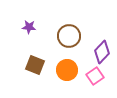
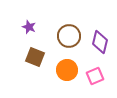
purple star: rotated 16 degrees clockwise
purple diamond: moved 2 px left, 10 px up; rotated 30 degrees counterclockwise
brown square: moved 8 px up
pink square: rotated 12 degrees clockwise
